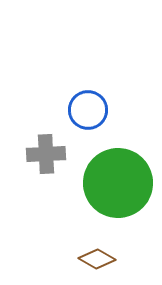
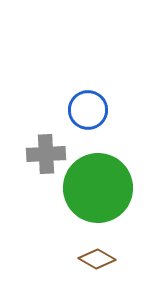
green circle: moved 20 px left, 5 px down
